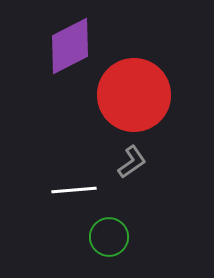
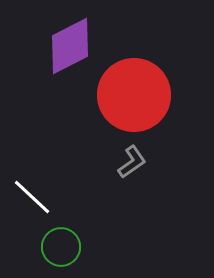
white line: moved 42 px left, 7 px down; rotated 48 degrees clockwise
green circle: moved 48 px left, 10 px down
